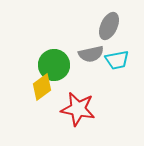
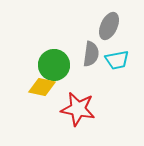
gray semicircle: rotated 70 degrees counterclockwise
yellow diamond: rotated 48 degrees clockwise
